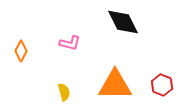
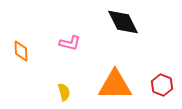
orange diamond: rotated 30 degrees counterclockwise
